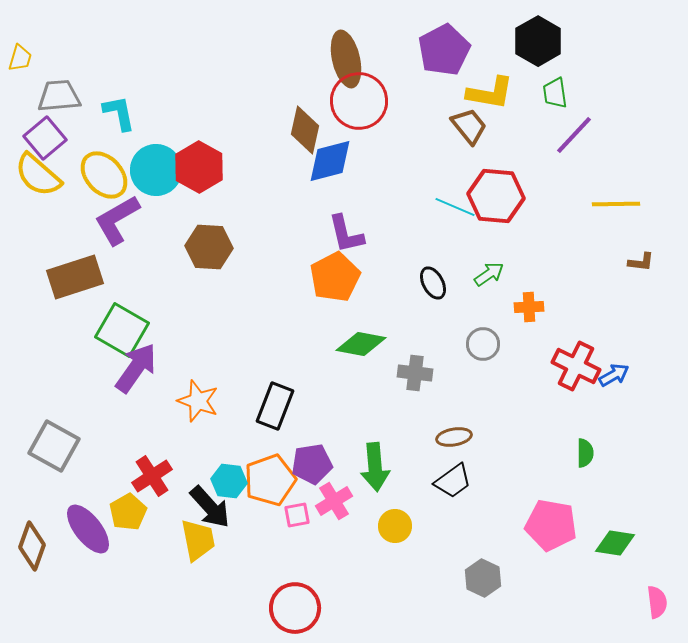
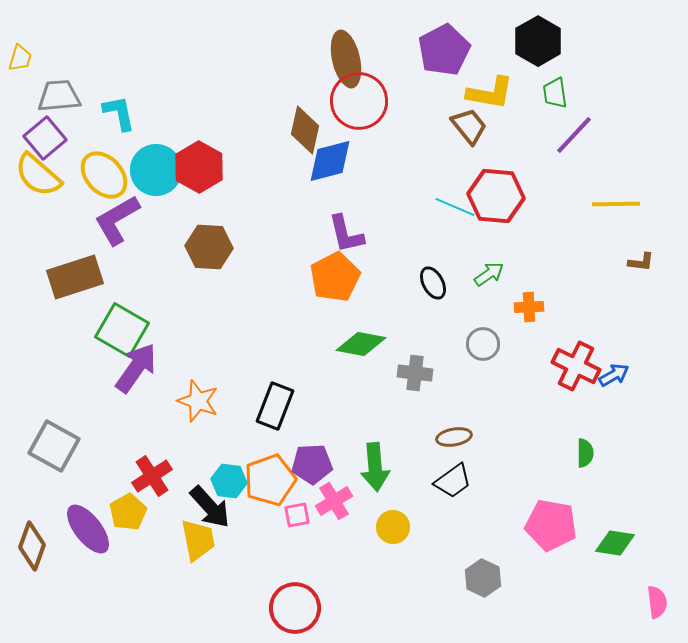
purple pentagon at (312, 464): rotated 6 degrees clockwise
yellow circle at (395, 526): moved 2 px left, 1 px down
